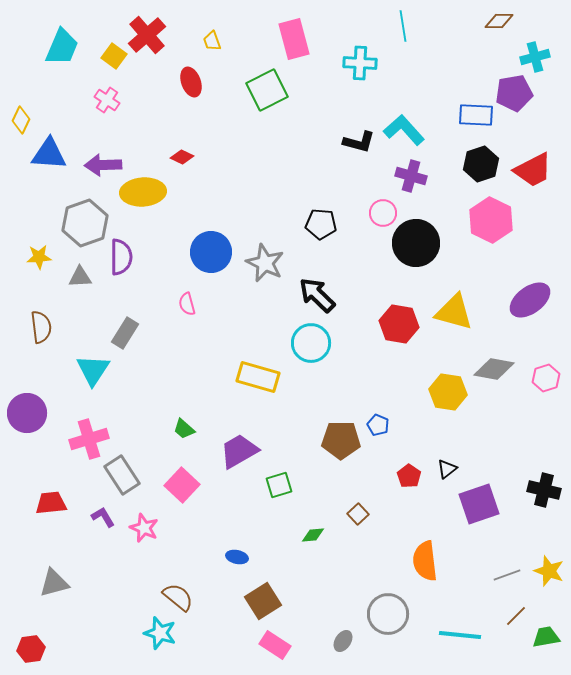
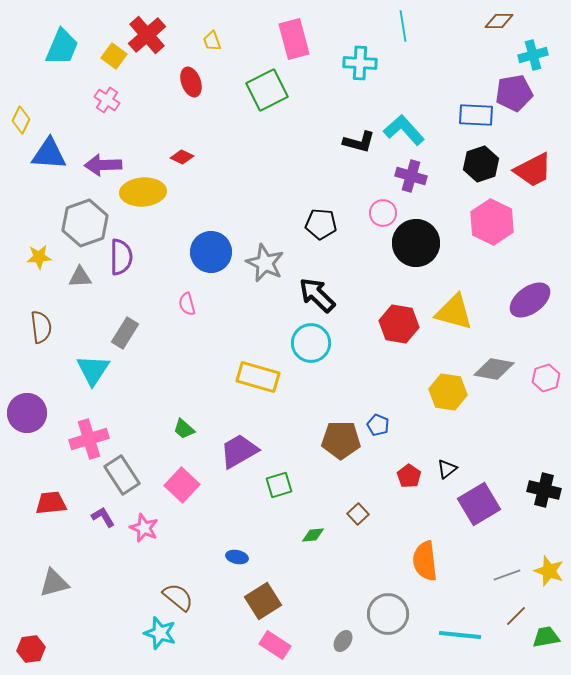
cyan cross at (535, 57): moved 2 px left, 2 px up
pink hexagon at (491, 220): moved 1 px right, 2 px down
purple square at (479, 504): rotated 12 degrees counterclockwise
